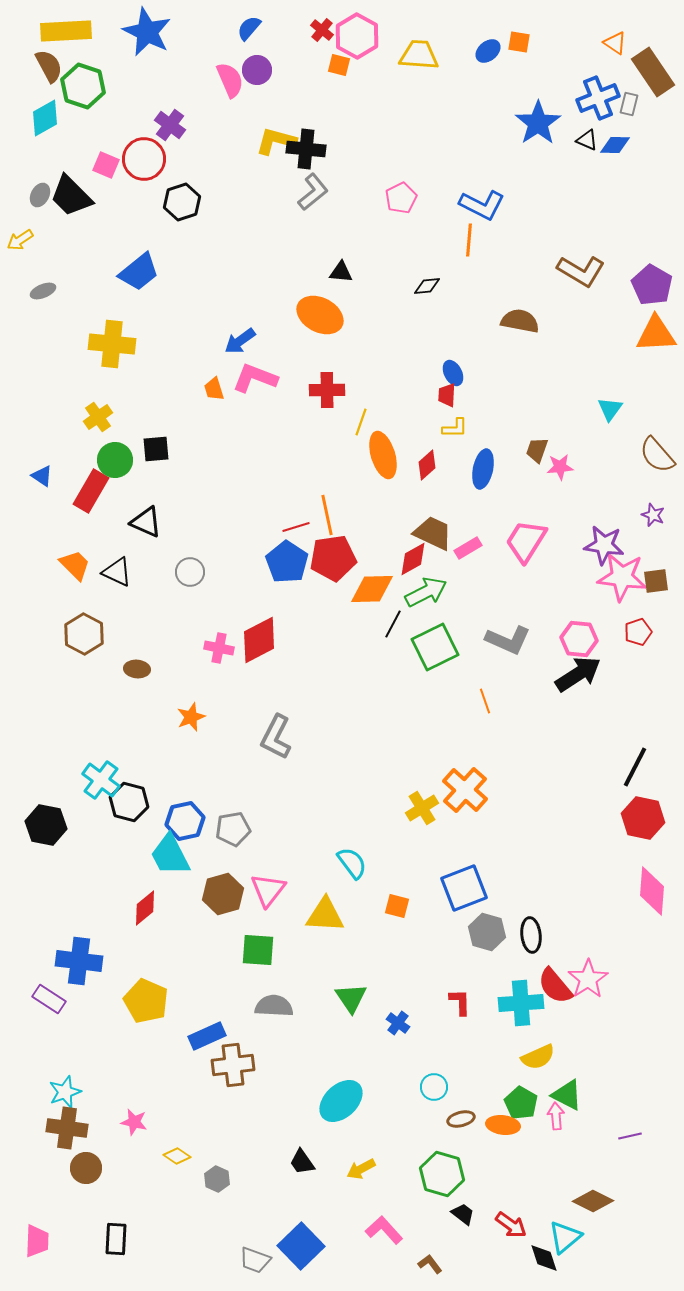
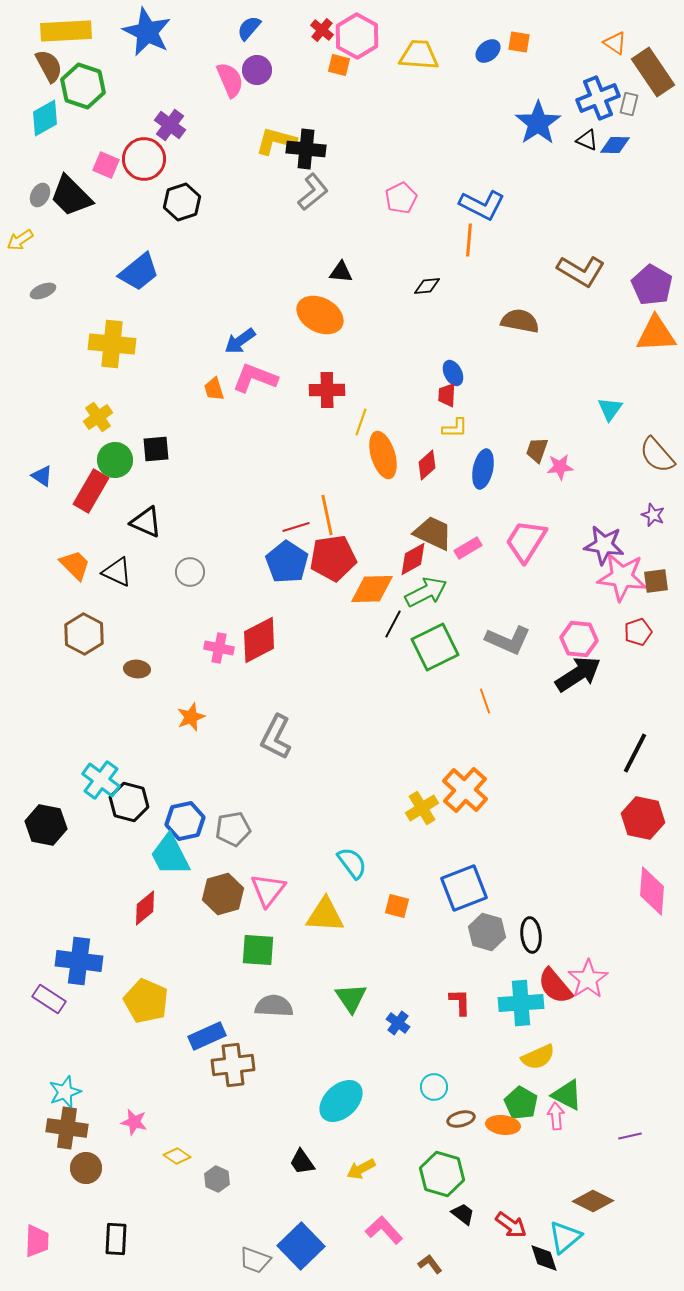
black line at (635, 767): moved 14 px up
